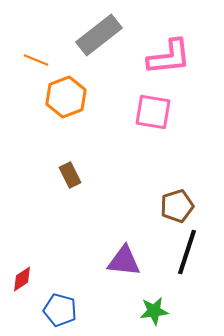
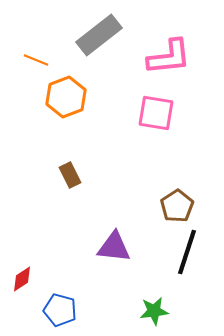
pink square: moved 3 px right, 1 px down
brown pentagon: rotated 16 degrees counterclockwise
purple triangle: moved 10 px left, 14 px up
